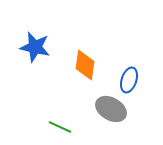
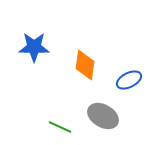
blue star: moved 1 px left; rotated 12 degrees counterclockwise
blue ellipse: rotated 45 degrees clockwise
gray ellipse: moved 8 px left, 7 px down
